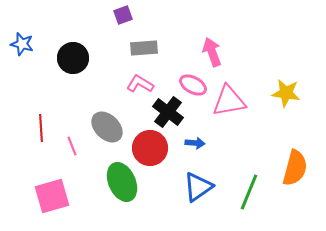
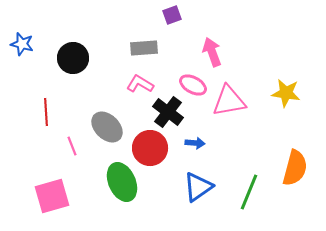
purple square: moved 49 px right
red line: moved 5 px right, 16 px up
